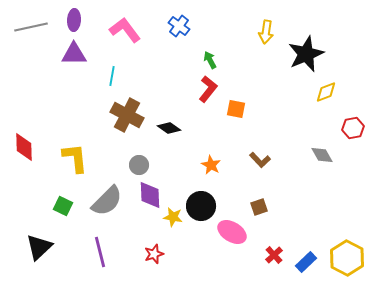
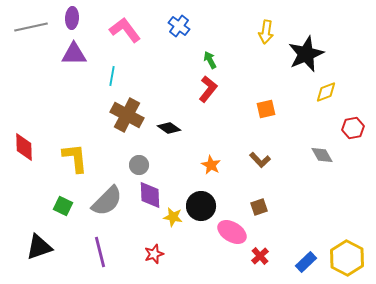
purple ellipse: moved 2 px left, 2 px up
orange square: moved 30 px right; rotated 24 degrees counterclockwise
black triangle: rotated 24 degrees clockwise
red cross: moved 14 px left, 1 px down
